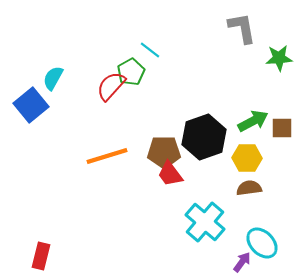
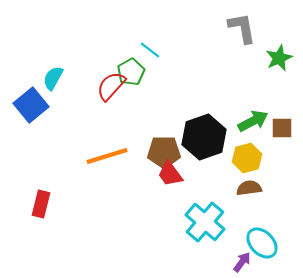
green star: rotated 20 degrees counterclockwise
yellow hexagon: rotated 16 degrees counterclockwise
red rectangle: moved 52 px up
